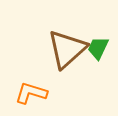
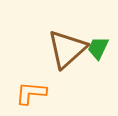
orange L-shape: rotated 12 degrees counterclockwise
